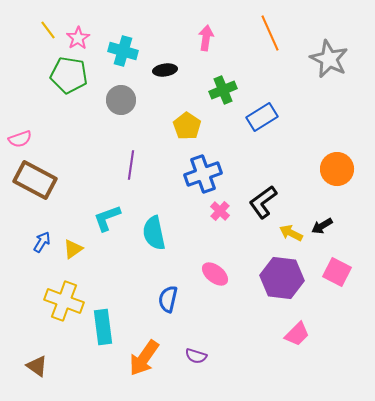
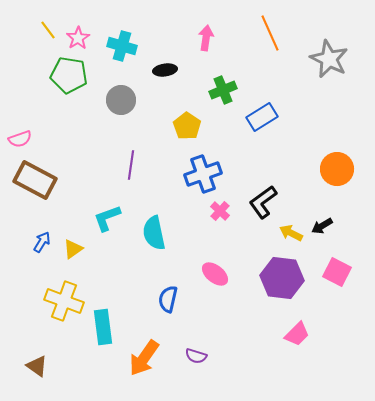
cyan cross: moved 1 px left, 5 px up
